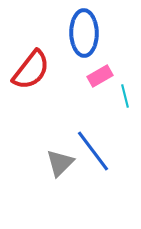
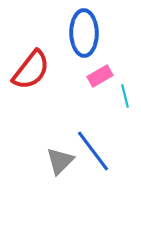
gray triangle: moved 2 px up
